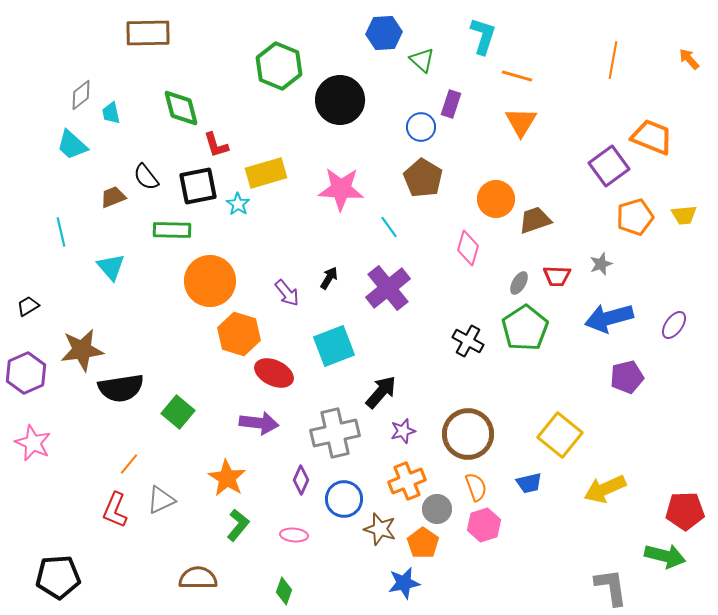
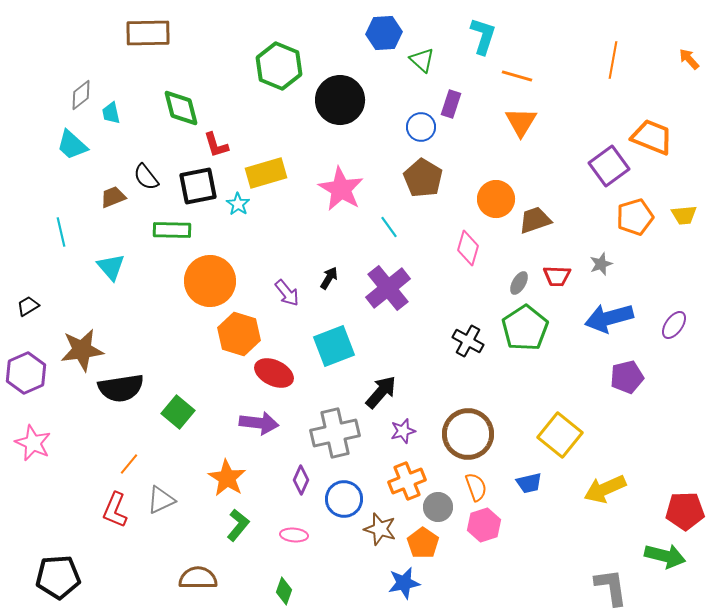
pink star at (341, 189): rotated 27 degrees clockwise
gray circle at (437, 509): moved 1 px right, 2 px up
